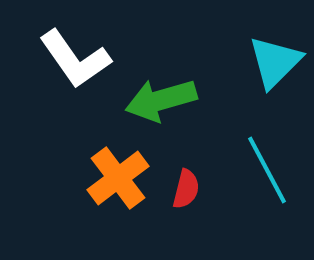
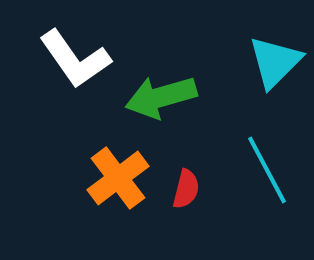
green arrow: moved 3 px up
